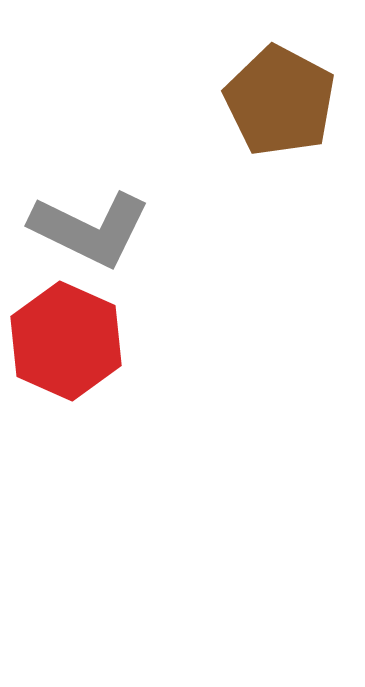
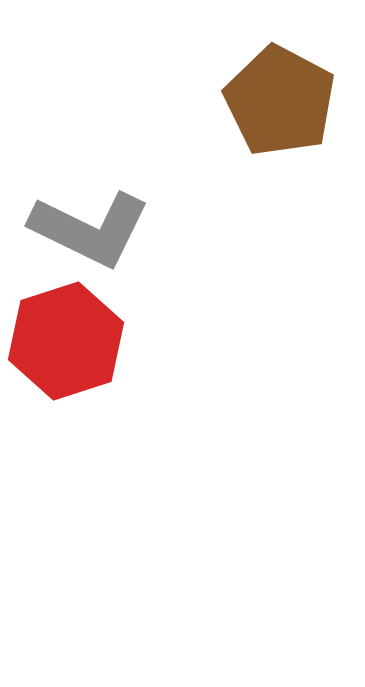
red hexagon: rotated 18 degrees clockwise
